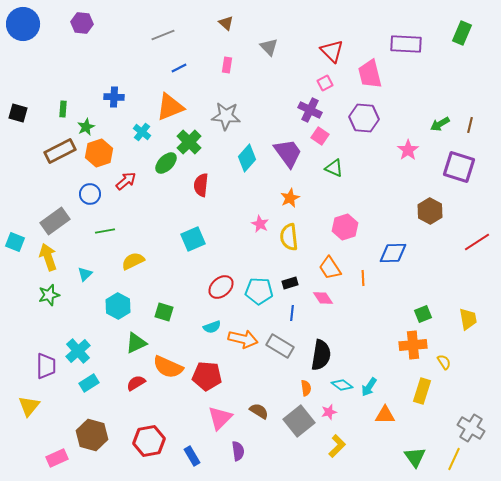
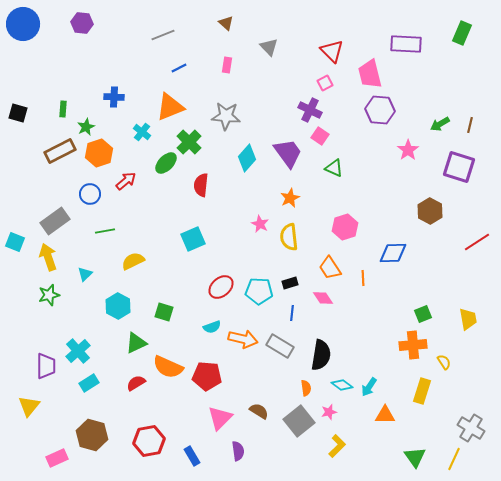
purple hexagon at (364, 118): moved 16 px right, 8 px up
